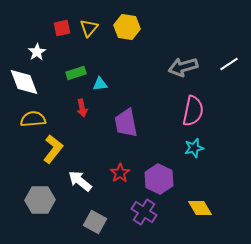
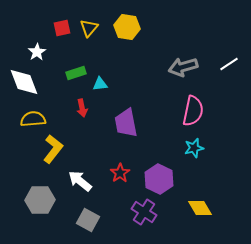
gray square: moved 7 px left, 2 px up
